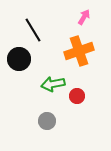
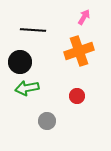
black line: rotated 55 degrees counterclockwise
black circle: moved 1 px right, 3 px down
green arrow: moved 26 px left, 4 px down
